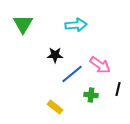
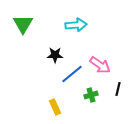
green cross: rotated 24 degrees counterclockwise
yellow rectangle: rotated 28 degrees clockwise
